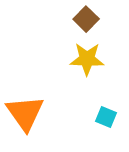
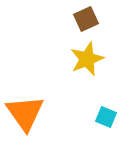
brown square: rotated 20 degrees clockwise
yellow star: rotated 24 degrees counterclockwise
